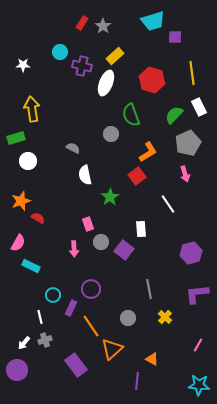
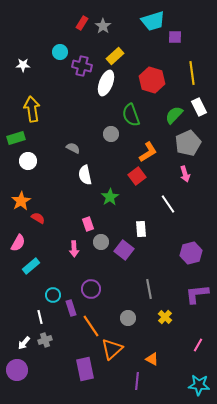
orange star at (21, 201): rotated 12 degrees counterclockwise
cyan rectangle at (31, 266): rotated 66 degrees counterclockwise
purple rectangle at (71, 308): rotated 42 degrees counterclockwise
purple rectangle at (76, 365): moved 9 px right, 4 px down; rotated 25 degrees clockwise
